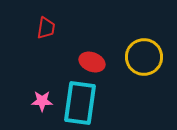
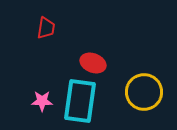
yellow circle: moved 35 px down
red ellipse: moved 1 px right, 1 px down
cyan rectangle: moved 2 px up
